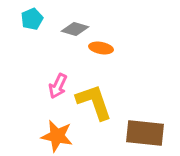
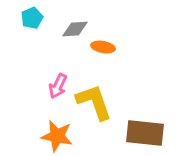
cyan pentagon: moved 1 px up
gray diamond: rotated 20 degrees counterclockwise
orange ellipse: moved 2 px right, 1 px up
